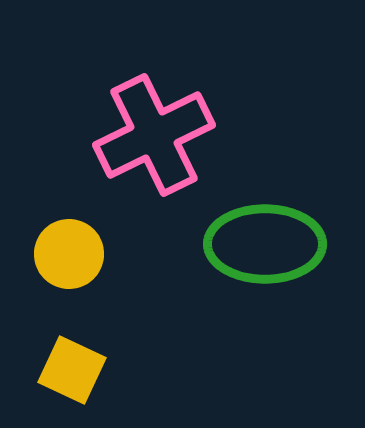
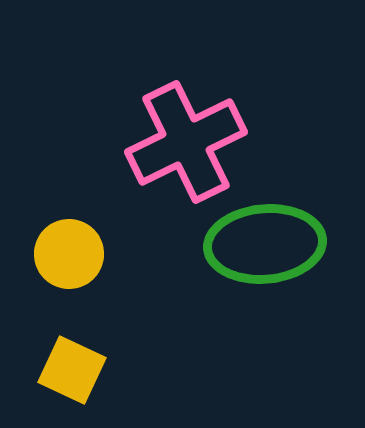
pink cross: moved 32 px right, 7 px down
green ellipse: rotated 5 degrees counterclockwise
